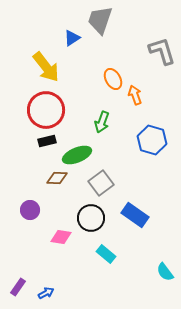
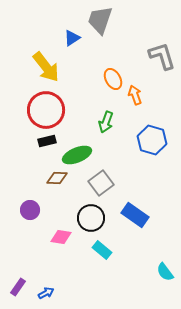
gray L-shape: moved 5 px down
green arrow: moved 4 px right
cyan rectangle: moved 4 px left, 4 px up
